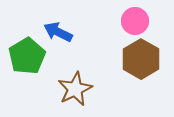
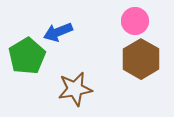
blue arrow: rotated 48 degrees counterclockwise
brown star: rotated 16 degrees clockwise
